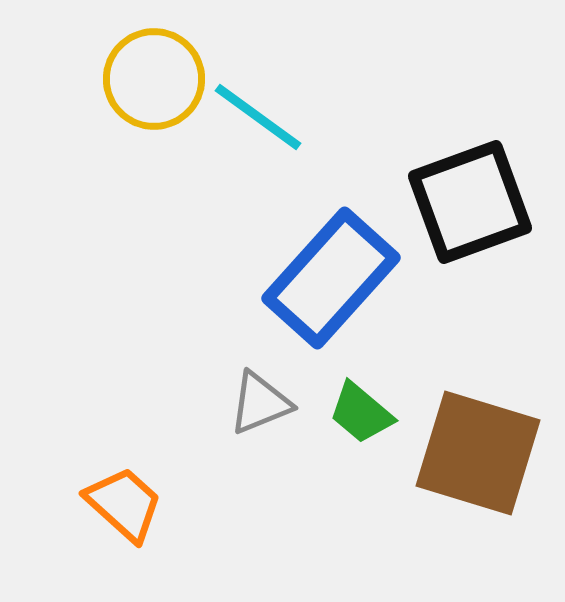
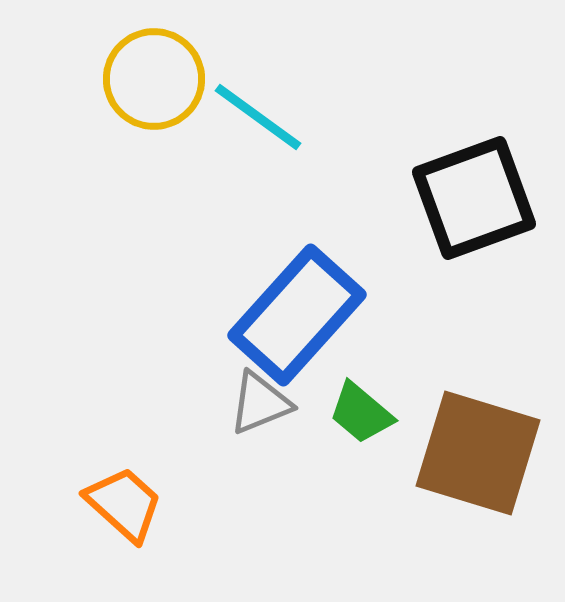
black square: moved 4 px right, 4 px up
blue rectangle: moved 34 px left, 37 px down
